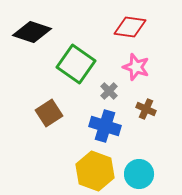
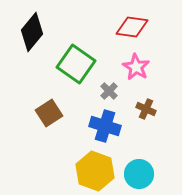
red diamond: moved 2 px right
black diamond: rotated 69 degrees counterclockwise
pink star: rotated 12 degrees clockwise
